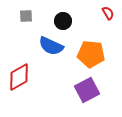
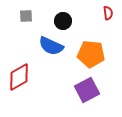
red semicircle: rotated 24 degrees clockwise
